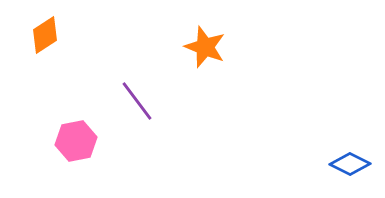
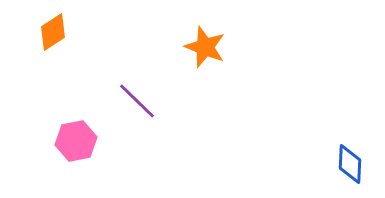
orange diamond: moved 8 px right, 3 px up
purple line: rotated 9 degrees counterclockwise
blue diamond: rotated 66 degrees clockwise
